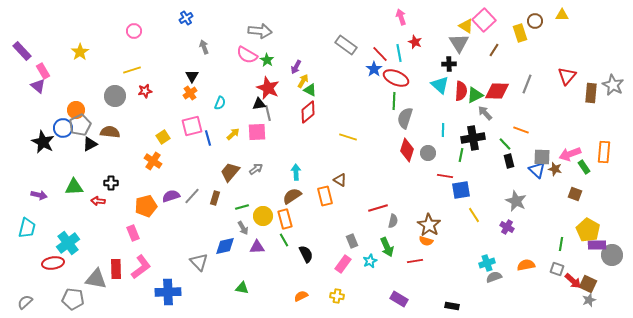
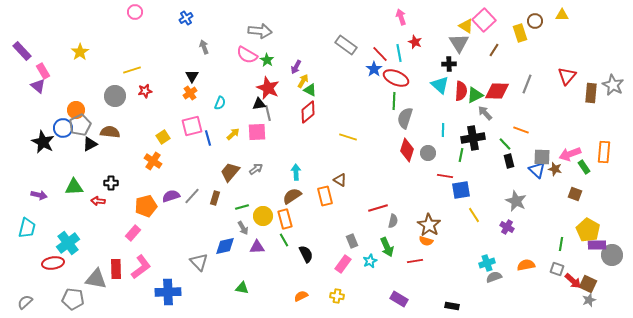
pink circle at (134, 31): moved 1 px right, 19 px up
pink rectangle at (133, 233): rotated 63 degrees clockwise
